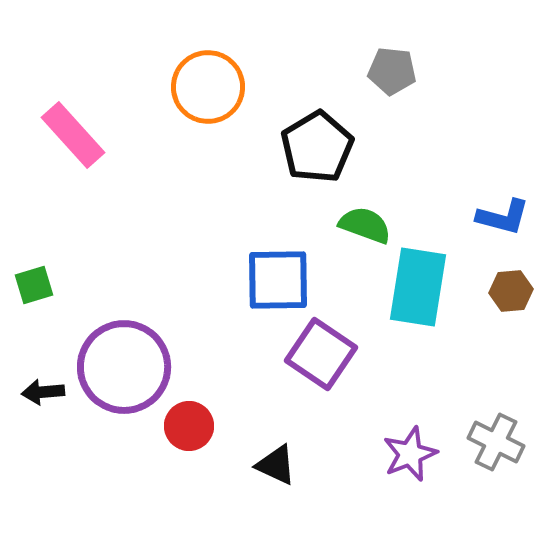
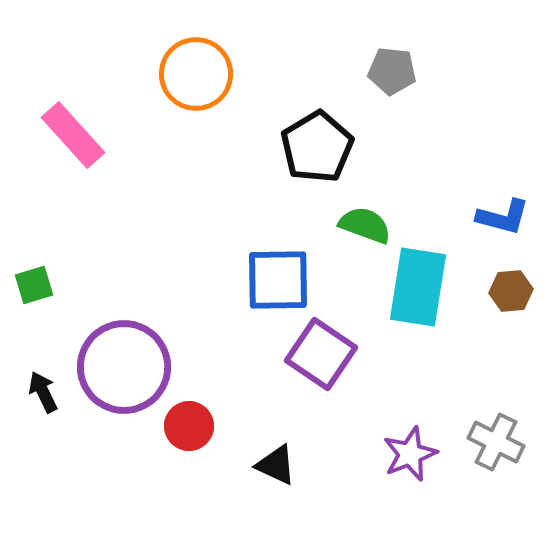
orange circle: moved 12 px left, 13 px up
black arrow: rotated 69 degrees clockwise
